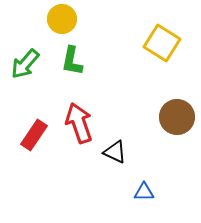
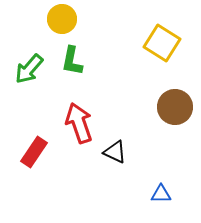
green arrow: moved 4 px right, 5 px down
brown circle: moved 2 px left, 10 px up
red rectangle: moved 17 px down
blue triangle: moved 17 px right, 2 px down
